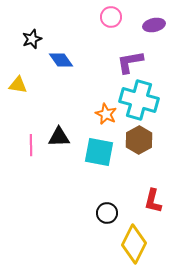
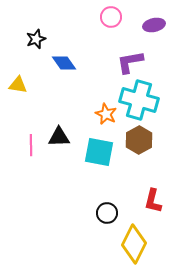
black star: moved 4 px right
blue diamond: moved 3 px right, 3 px down
